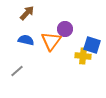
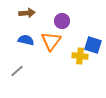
brown arrow: rotated 42 degrees clockwise
purple circle: moved 3 px left, 8 px up
blue square: moved 1 px right
yellow cross: moved 3 px left
